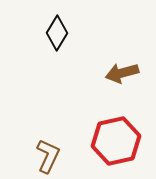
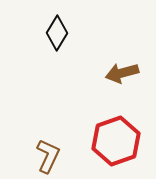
red hexagon: rotated 6 degrees counterclockwise
